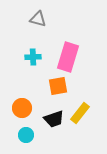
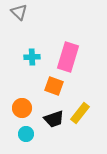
gray triangle: moved 19 px left, 7 px up; rotated 30 degrees clockwise
cyan cross: moved 1 px left
orange square: moved 4 px left; rotated 30 degrees clockwise
cyan circle: moved 1 px up
